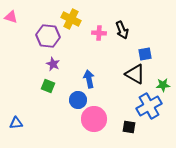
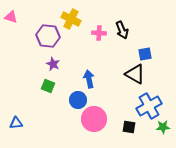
green star: moved 42 px down
